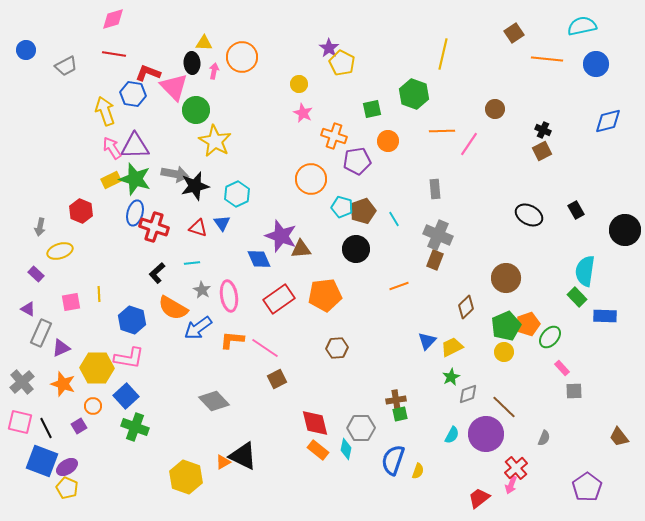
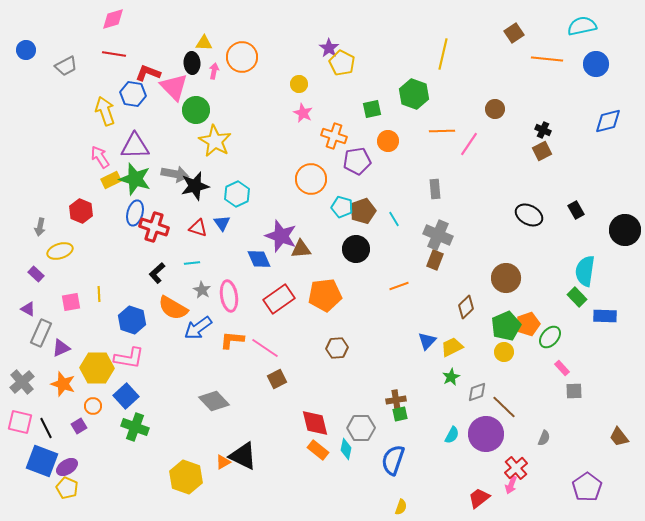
pink arrow at (112, 148): moved 12 px left, 9 px down
gray diamond at (468, 394): moved 9 px right, 2 px up
yellow semicircle at (418, 471): moved 17 px left, 36 px down
